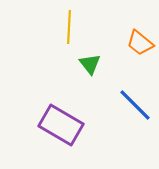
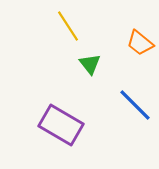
yellow line: moved 1 px left, 1 px up; rotated 36 degrees counterclockwise
